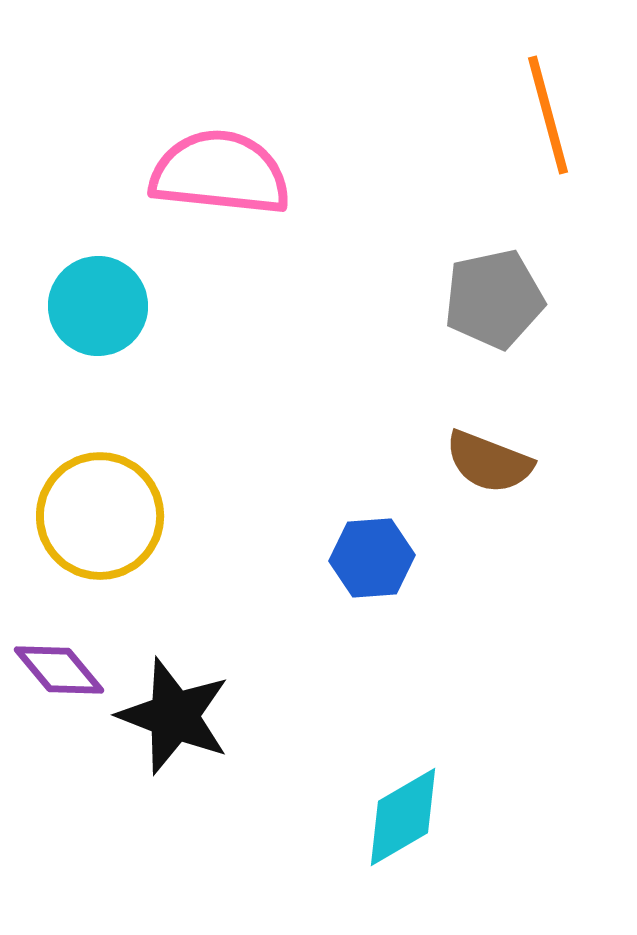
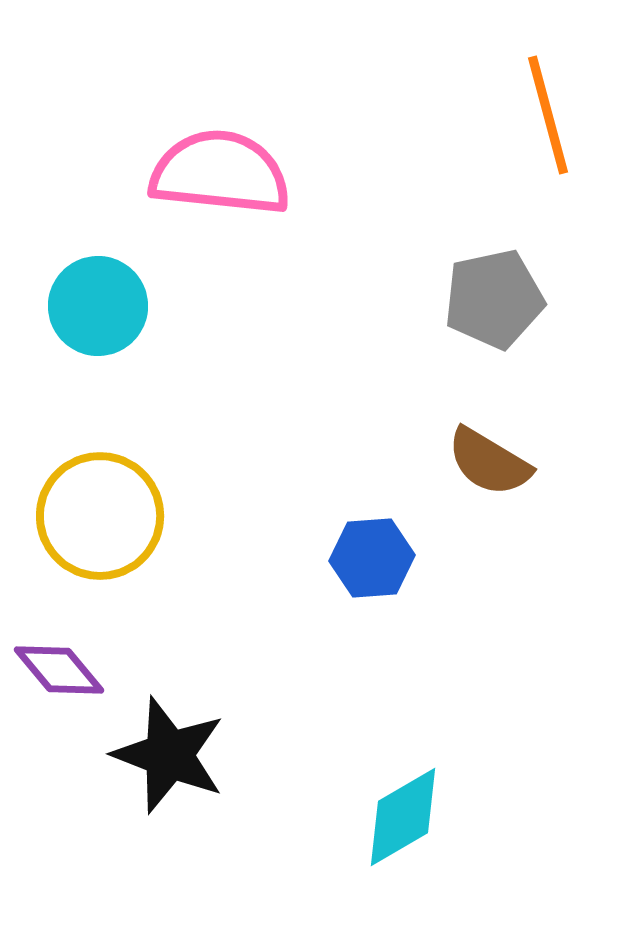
brown semicircle: rotated 10 degrees clockwise
black star: moved 5 px left, 39 px down
